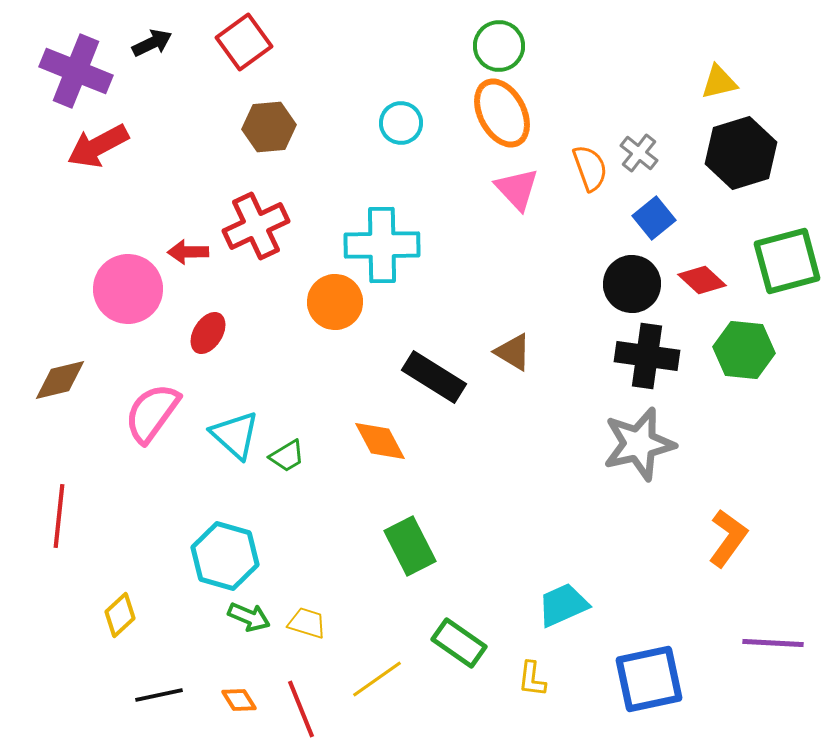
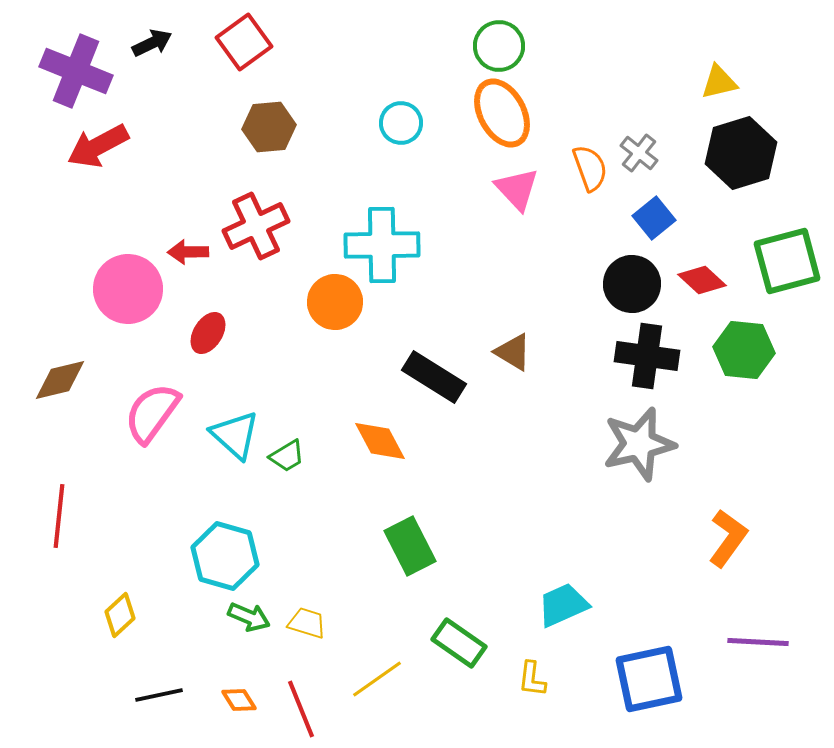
purple line at (773, 643): moved 15 px left, 1 px up
